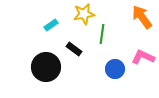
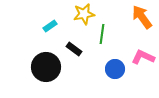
cyan rectangle: moved 1 px left, 1 px down
